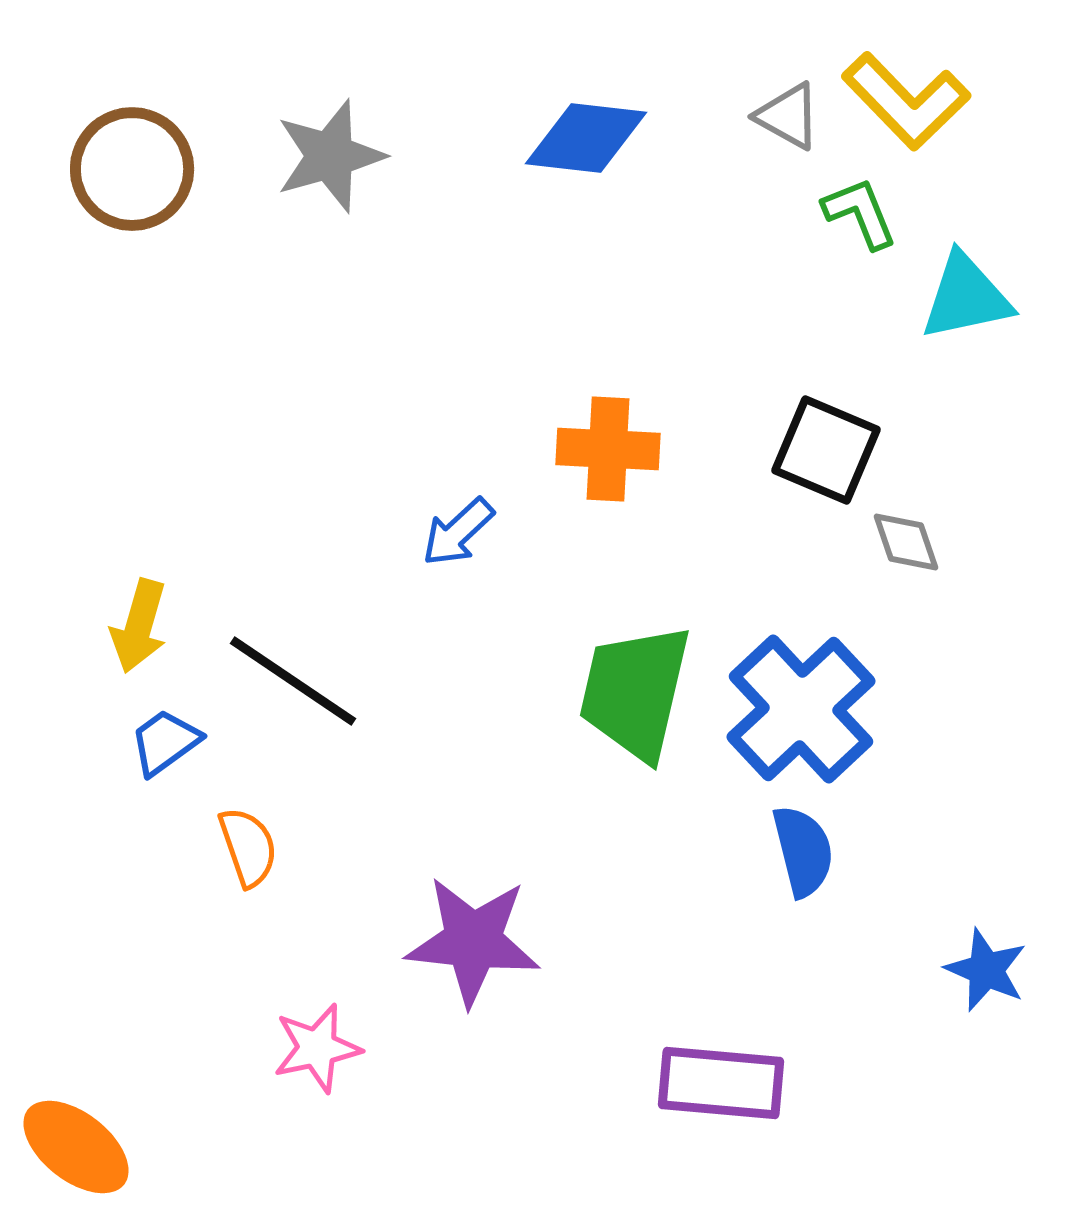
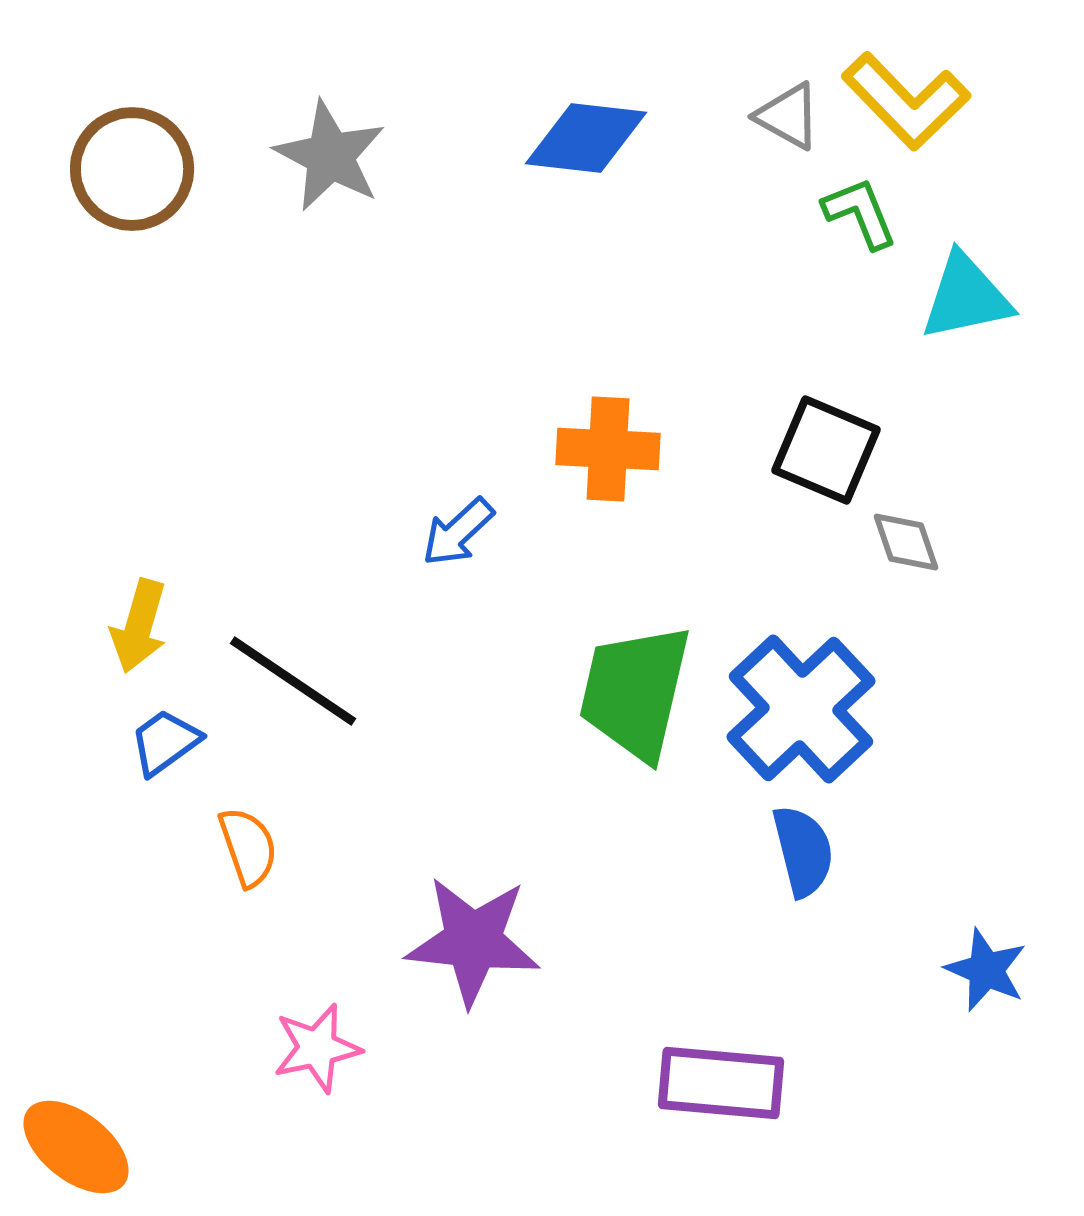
gray star: rotated 28 degrees counterclockwise
